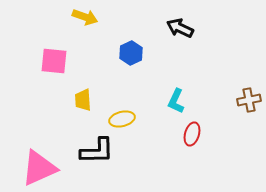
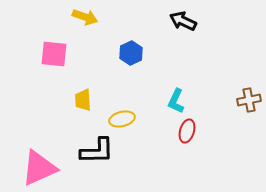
black arrow: moved 3 px right, 7 px up
pink square: moved 7 px up
red ellipse: moved 5 px left, 3 px up
